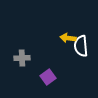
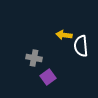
yellow arrow: moved 4 px left, 3 px up
gray cross: moved 12 px right; rotated 14 degrees clockwise
